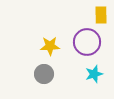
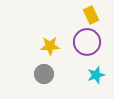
yellow rectangle: moved 10 px left; rotated 24 degrees counterclockwise
cyan star: moved 2 px right, 1 px down
